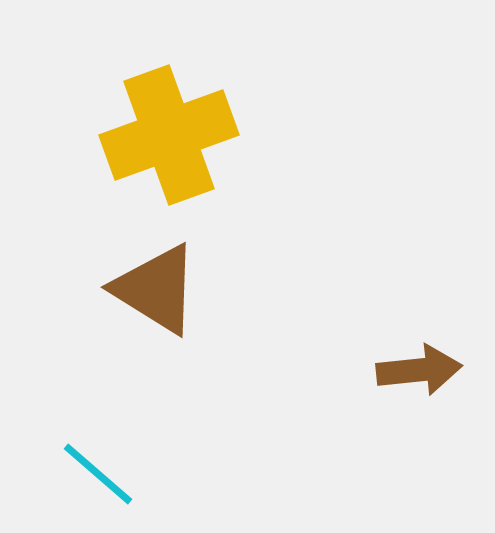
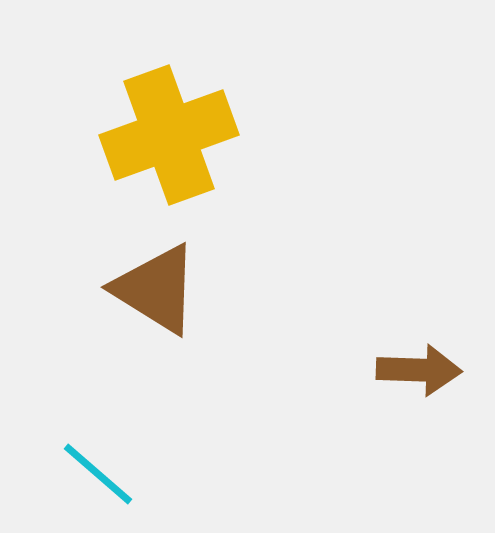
brown arrow: rotated 8 degrees clockwise
